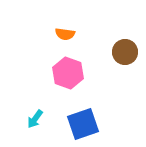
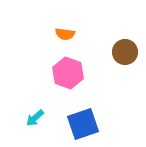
cyan arrow: moved 1 px up; rotated 12 degrees clockwise
